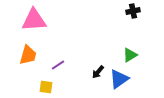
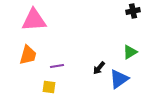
green triangle: moved 3 px up
purple line: moved 1 px left, 1 px down; rotated 24 degrees clockwise
black arrow: moved 1 px right, 4 px up
yellow square: moved 3 px right
